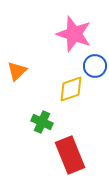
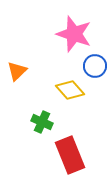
yellow diamond: moved 1 px left, 1 px down; rotated 68 degrees clockwise
